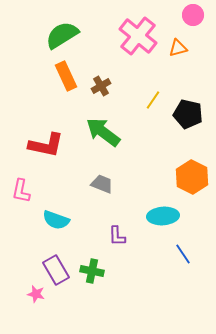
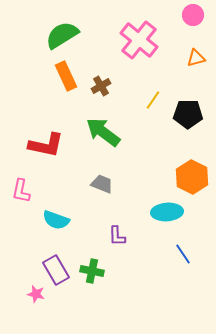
pink cross: moved 1 px right, 4 px down
orange triangle: moved 18 px right, 10 px down
black pentagon: rotated 12 degrees counterclockwise
cyan ellipse: moved 4 px right, 4 px up
